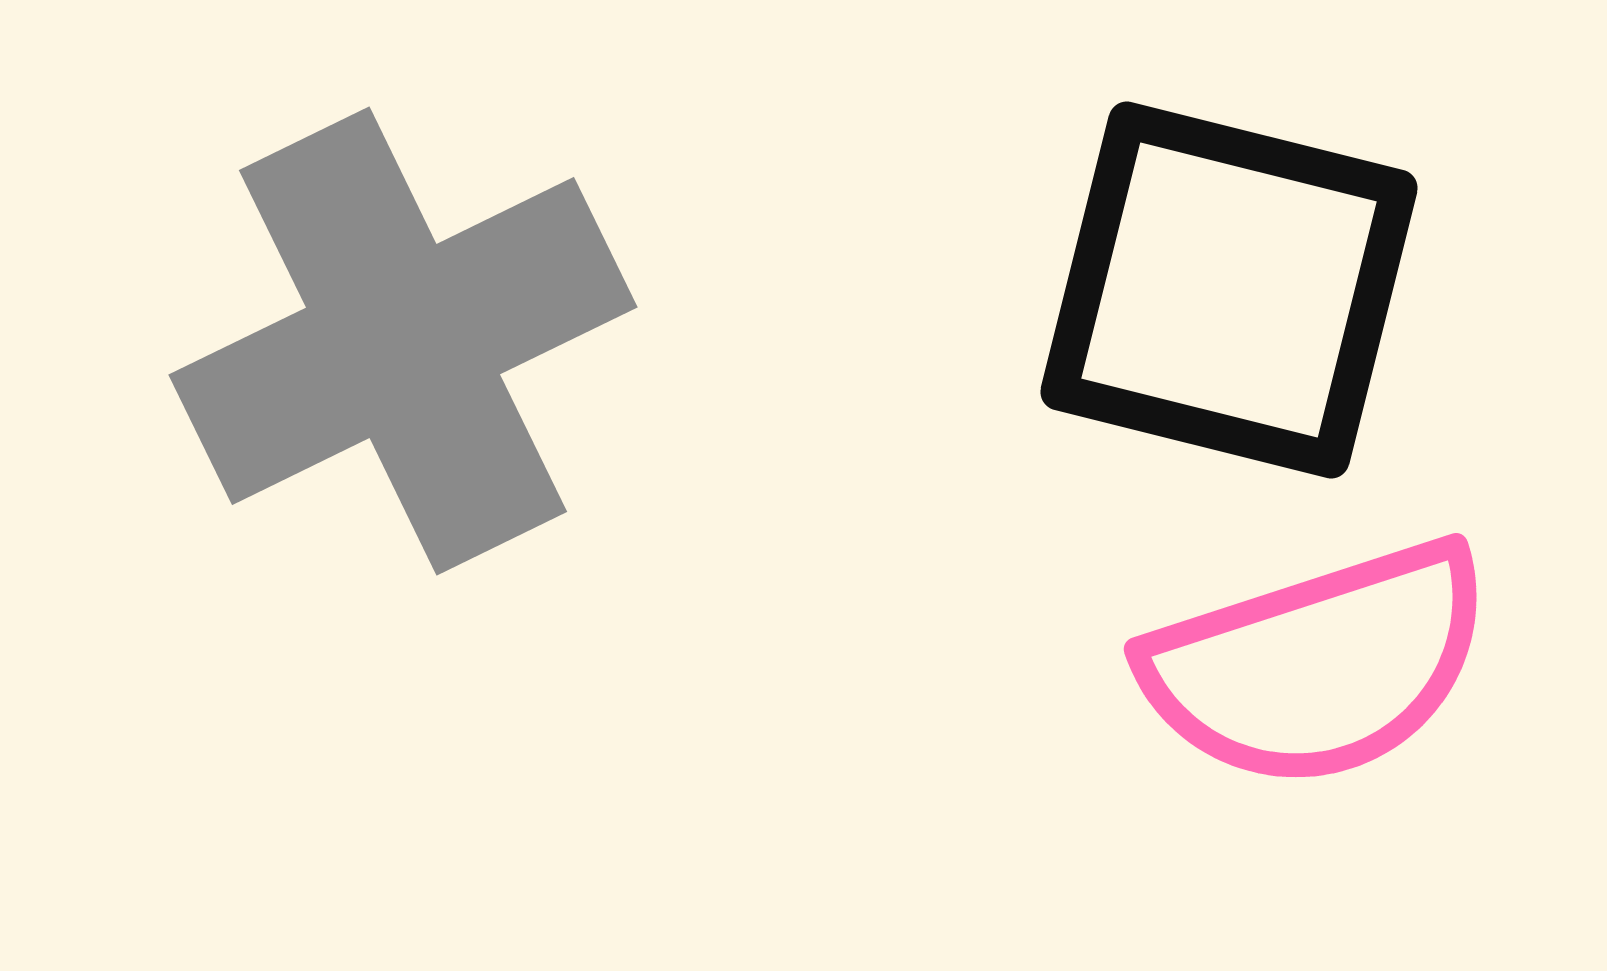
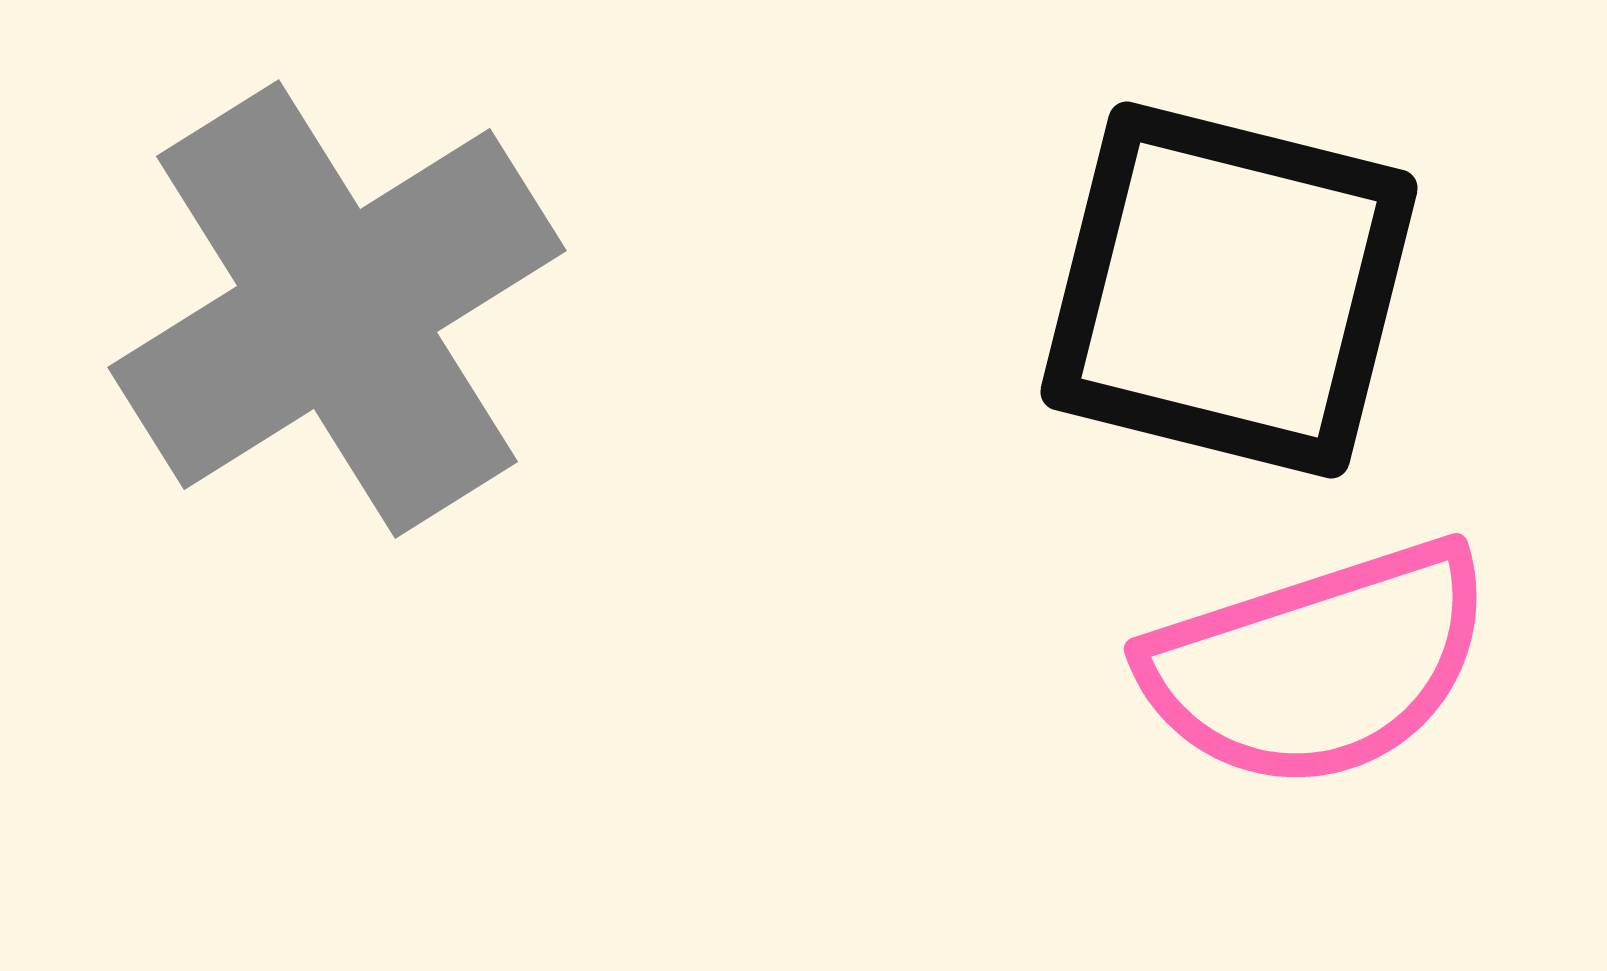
gray cross: moved 66 px left, 32 px up; rotated 6 degrees counterclockwise
